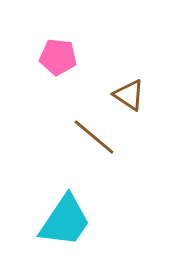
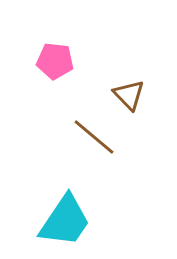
pink pentagon: moved 3 px left, 4 px down
brown triangle: rotated 12 degrees clockwise
